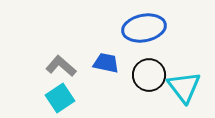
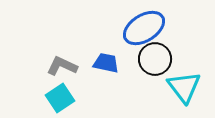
blue ellipse: rotated 21 degrees counterclockwise
gray L-shape: moved 1 px right; rotated 16 degrees counterclockwise
black circle: moved 6 px right, 16 px up
